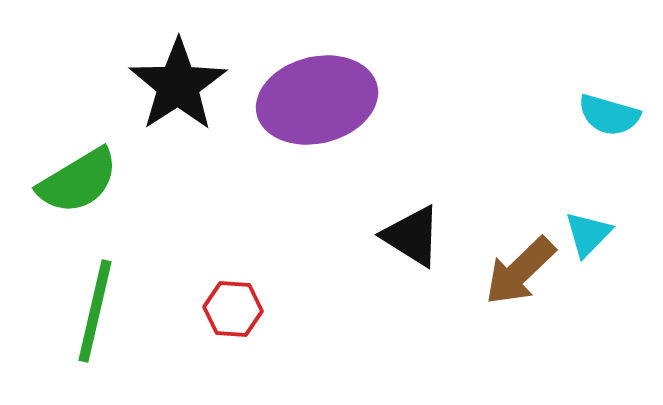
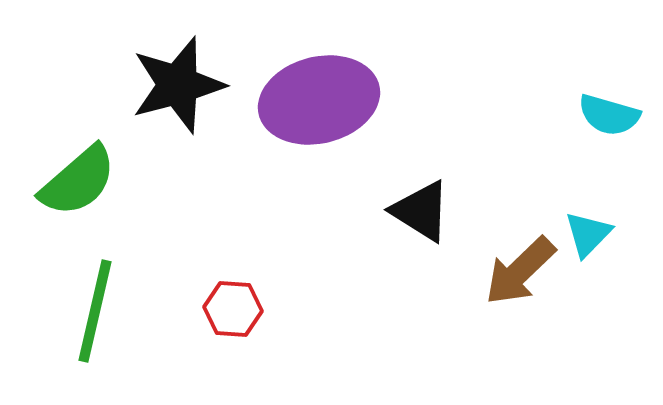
black star: rotated 18 degrees clockwise
purple ellipse: moved 2 px right
green semicircle: rotated 10 degrees counterclockwise
black triangle: moved 9 px right, 25 px up
